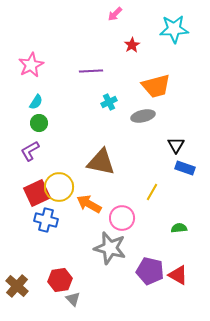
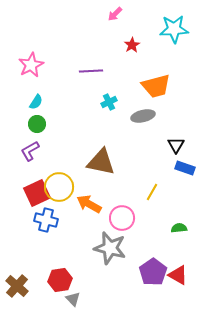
green circle: moved 2 px left, 1 px down
purple pentagon: moved 3 px right, 1 px down; rotated 24 degrees clockwise
